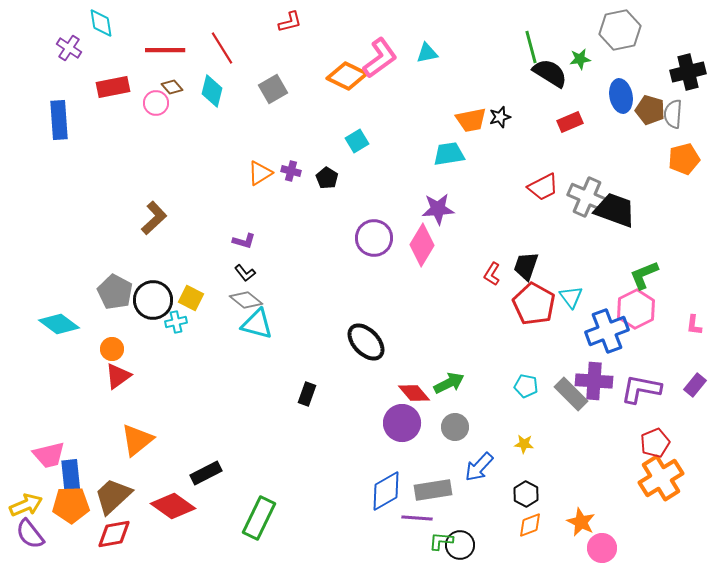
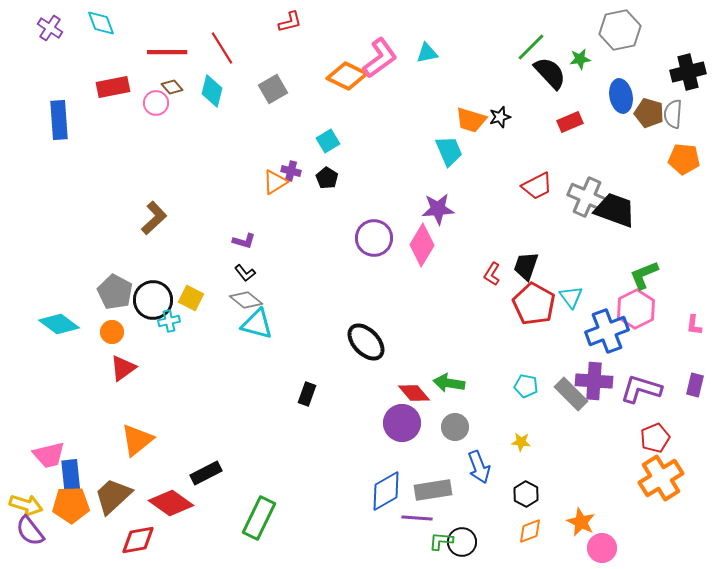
cyan diamond at (101, 23): rotated 12 degrees counterclockwise
green line at (531, 47): rotated 60 degrees clockwise
purple cross at (69, 48): moved 19 px left, 20 px up
red line at (165, 50): moved 2 px right, 2 px down
black semicircle at (550, 73): rotated 15 degrees clockwise
brown pentagon at (650, 110): moved 1 px left, 3 px down
orange trapezoid at (471, 120): rotated 28 degrees clockwise
cyan square at (357, 141): moved 29 px left
cyan trapezoid at (449, 154): moved 3 px up; rotated 76 degrees clockwise
orange pentagon at (684, 159): rotated 20 degrees clockwise
orange triangle at (260, 173): moved 15 px right, 9 px down
red trapezoid at (543, 187): moved 6 px left, 1 px up
cyan cross at (176, 322): moved 7 px left, 1 px up
orange circle at (112, 349): moved 17 px up
red triangle at (118, 376): moved 5 px right, 8 px up
green arrow at (449, 383): rotated 144 degrees counterclockwise
purple rectangle at (695, 385): rotated 25 degrees counterclockwise
purple L-shape at (641, 389): rotated 6 degrees clockwise
red pentagon at (655, 443): moved 5 px up
yellow star at (524, 444): moved 3 px left, 2 px up
blue arrow at (479, 467): rotated 64 degrees counterclockwise
yellow arrow at (26, 505): rotated 40 degrees clockwise
red diamond at (173, 506): moved 2 px left, 3 px up
orange diamond at (530, 525): moved 6 px down
purple semicircle at (30, 534): moved 3 px up
red diamond at (114, 534): moved 24 px right, 6 px down
black circle at (460, 545): moved 2 px right, 3 px up
